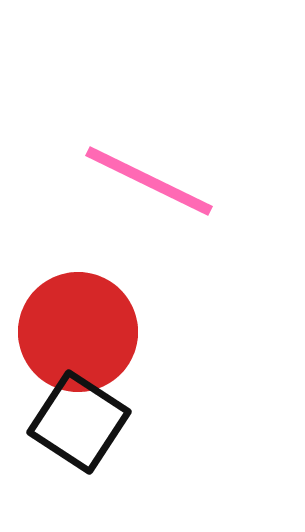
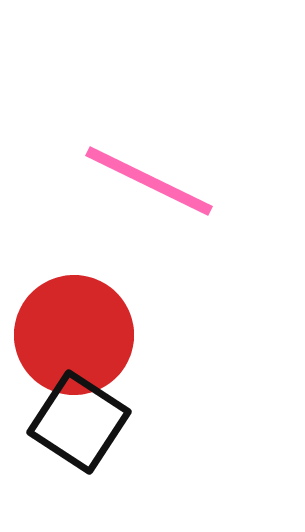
red circle: moved 4 px left, 3 px down
